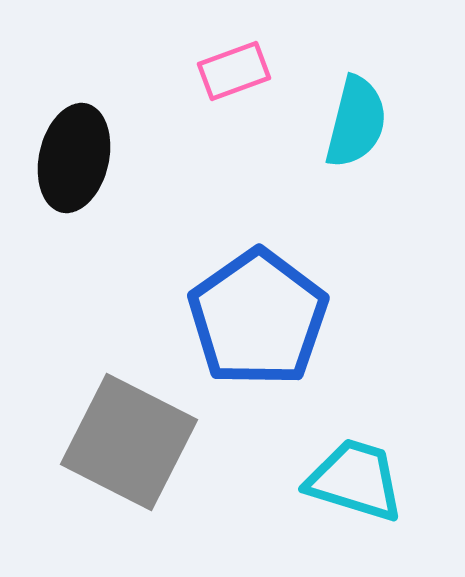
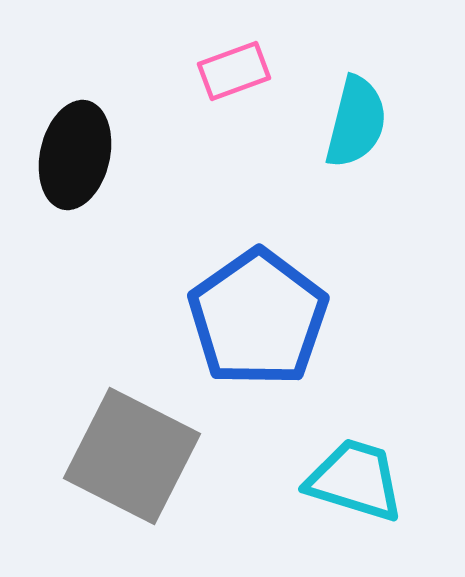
black ellipse: moved 1 px right, 3 px up
gray square: moved 3 px right, 14 px down
